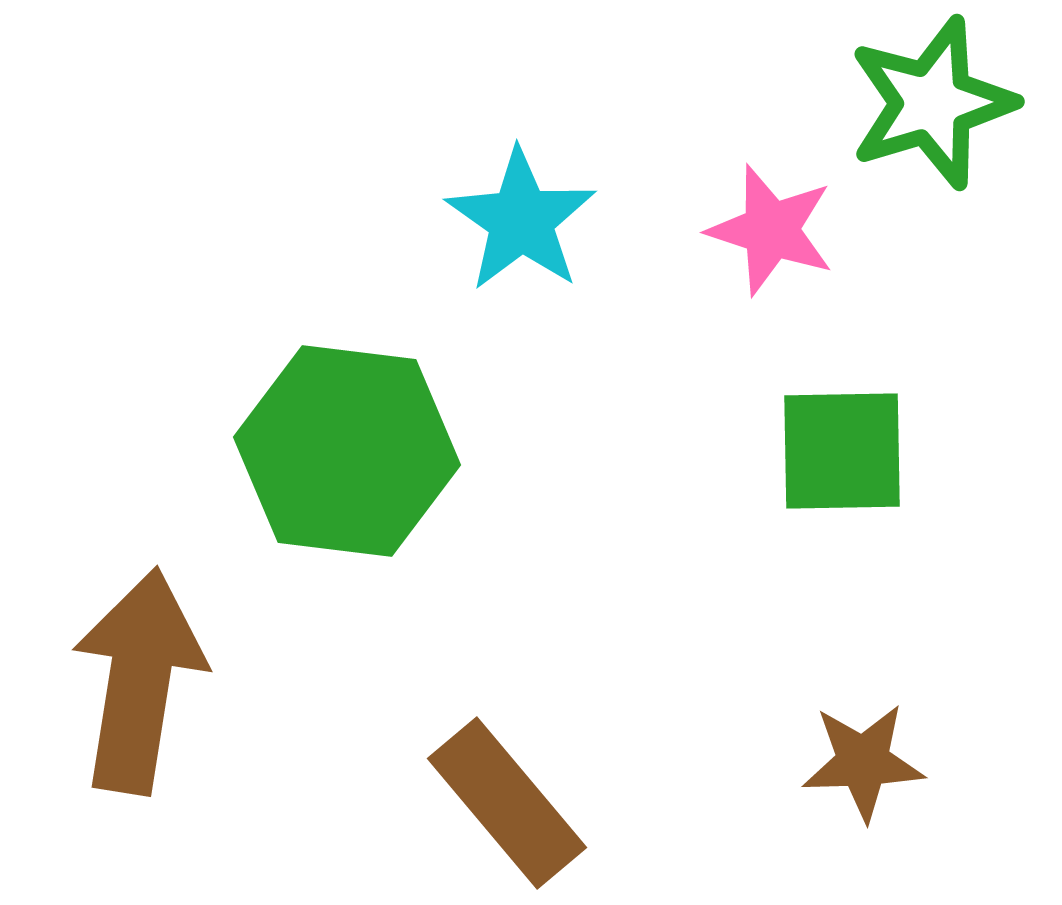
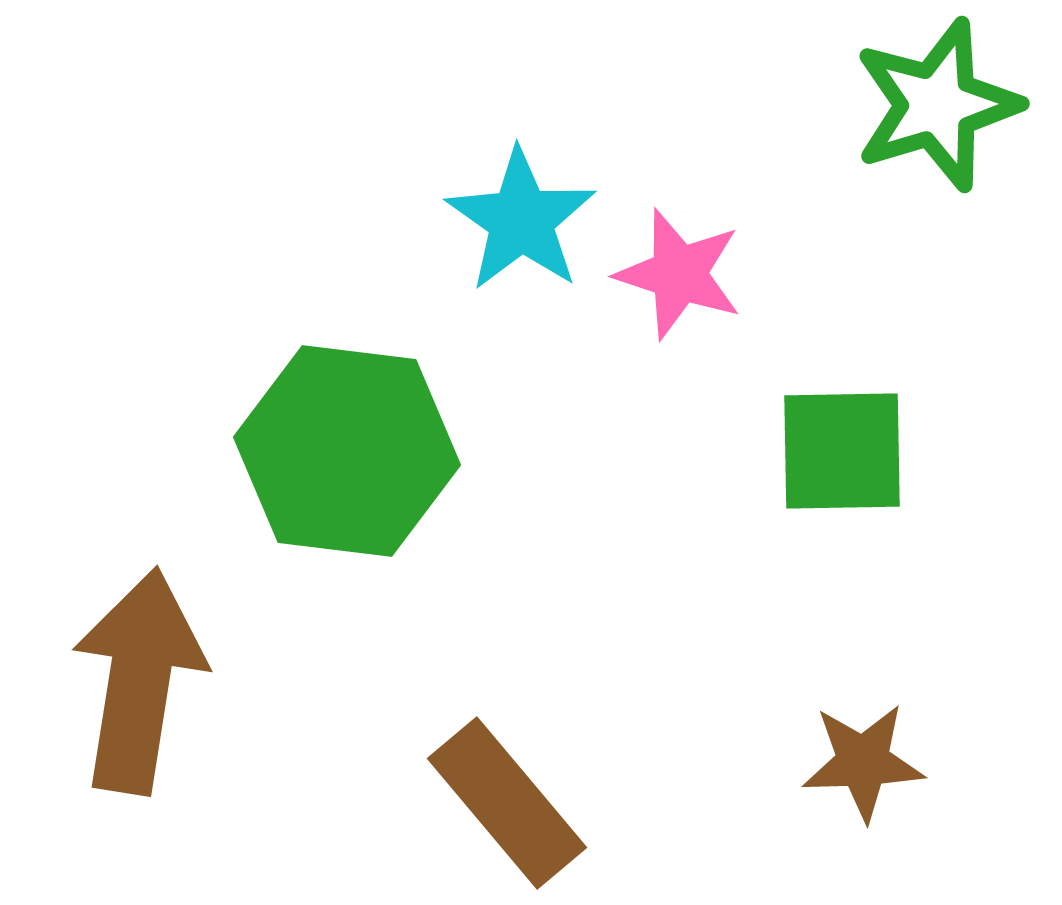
green star: moved 5 px right, 2 px down
pink star: moved 92 px left, 44 px down
